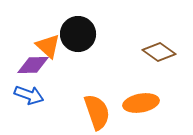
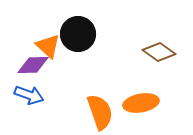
orange semicircle: moved 3 px right
